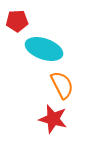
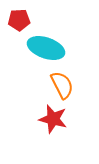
red pentagon: moved 2 px right, 1 px up
cyan ellipse: moved 2 px right, 1 px up
